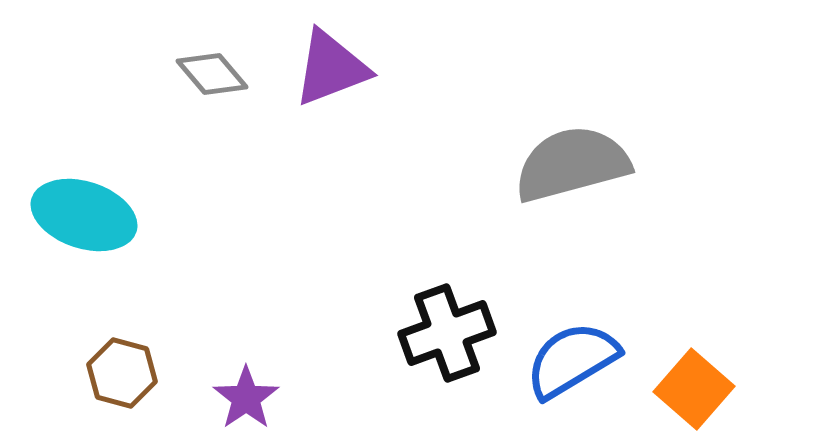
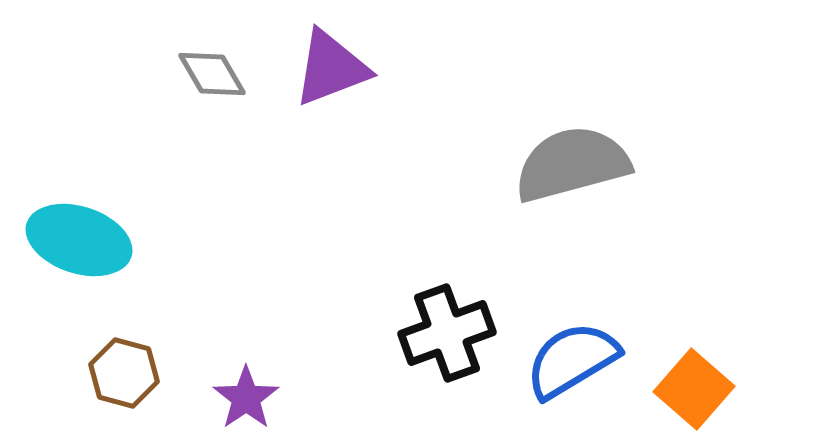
gray diamond: rotated 10 degrees clockwise
cyan ellipse: moved 5 px left, 25 px down
brown hexagon: moved 2 px right
